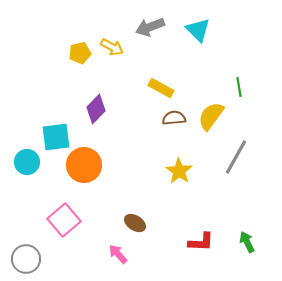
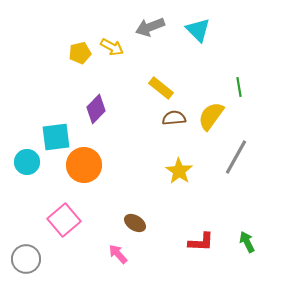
yellow rectangle: rotated 10 degrees clockwise
